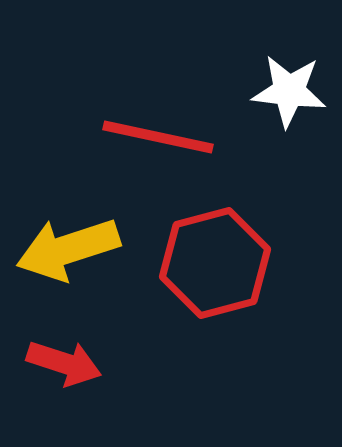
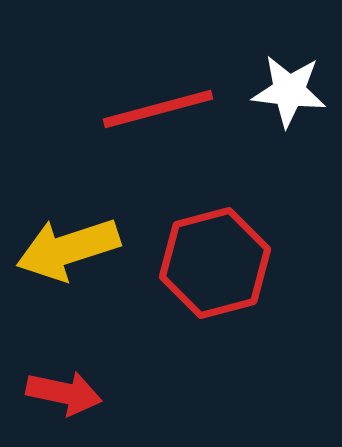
red line: moved 28 px up; rotated 27 degrees counterclockwise
red arrow: moved 30 px down; rotated 6 degrees counterclockwise
